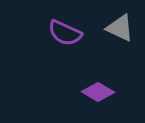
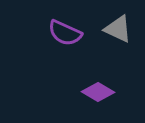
gray triangle: moved 2 px left, 1 px down
